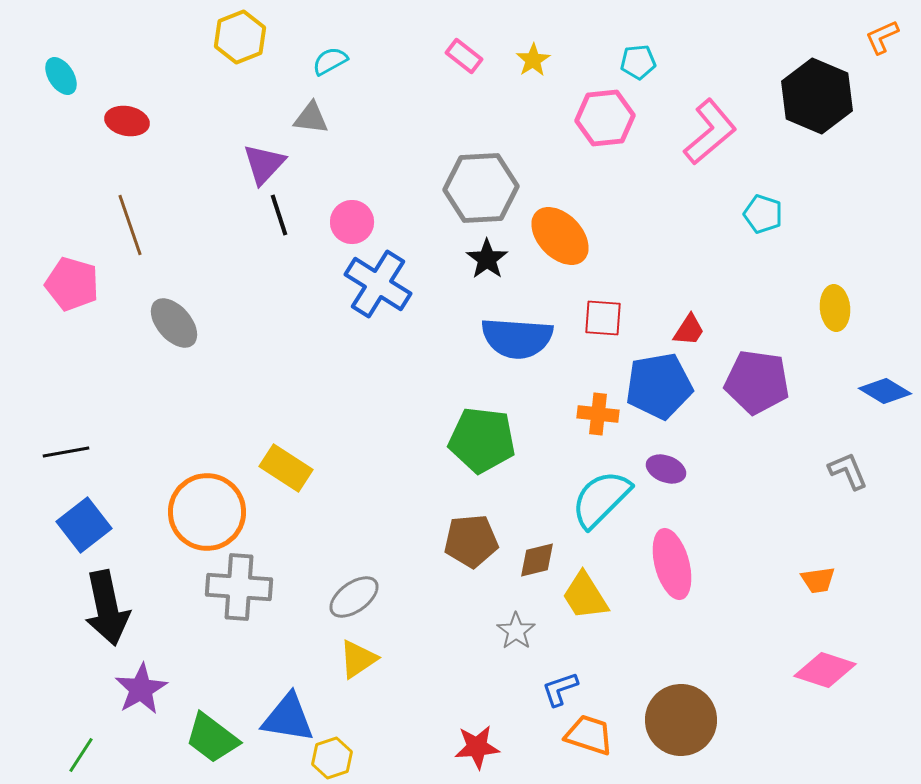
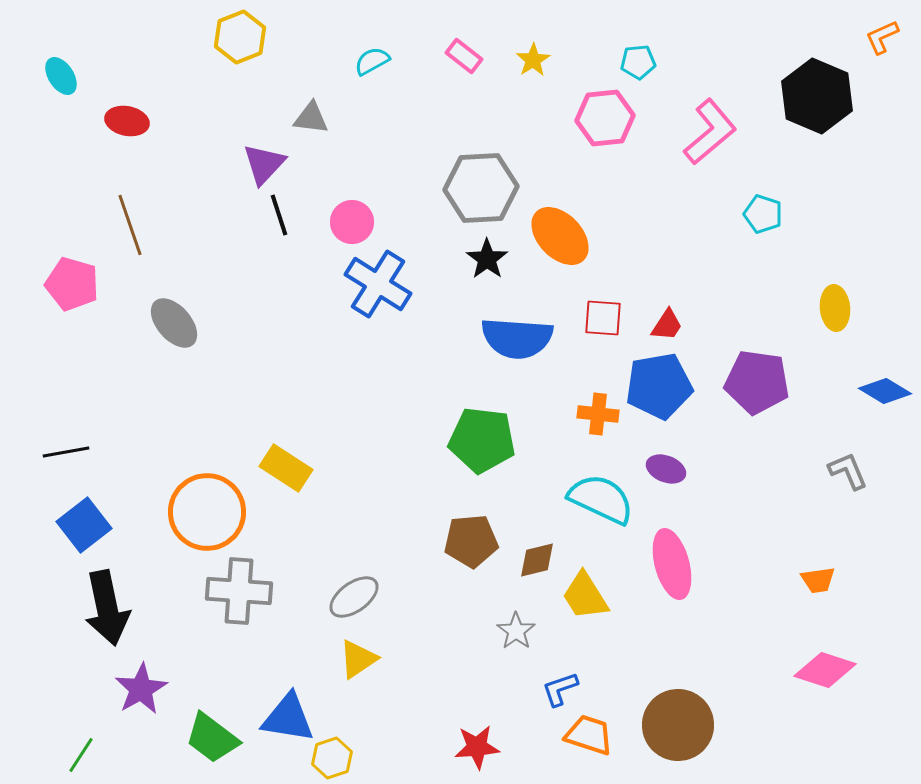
cyan semicircle at (330, 61): moved 42 px right
red trapezoid at (689, 330): moved 22 px left, 5 px up
cyan semicircle at (601, 499): rotated 70 degrees clockwise
gray cross at (239, 587): moved 4 px down
brown circle at (681, 720): moved 3 px left, 5 px down
